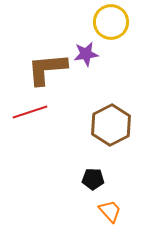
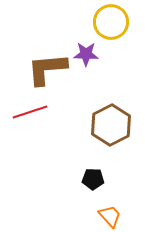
purple star: rotated 10 degrees clockwise
orange trapezoid: moved 5 px down
